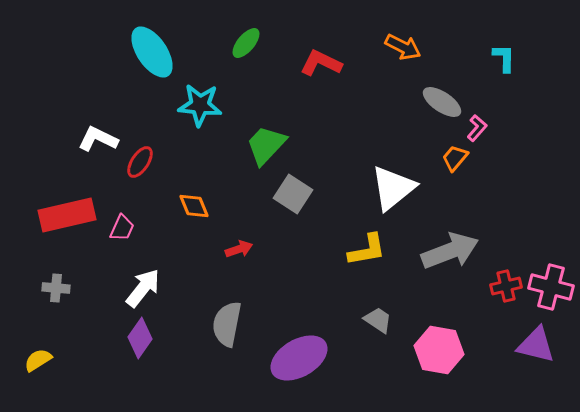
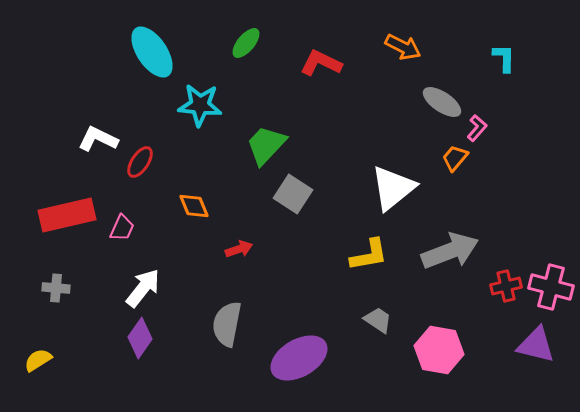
yellow L-shape: moved 2 px right, 5 px down
